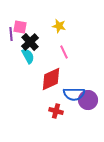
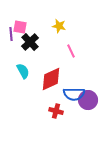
pink line: moved 7 px right, 1 px up
cyan semicircle: moved 5 px left, 15 px down
